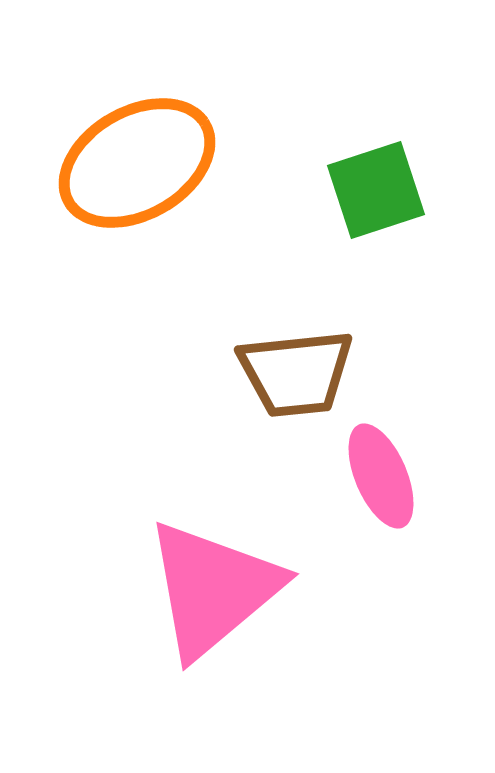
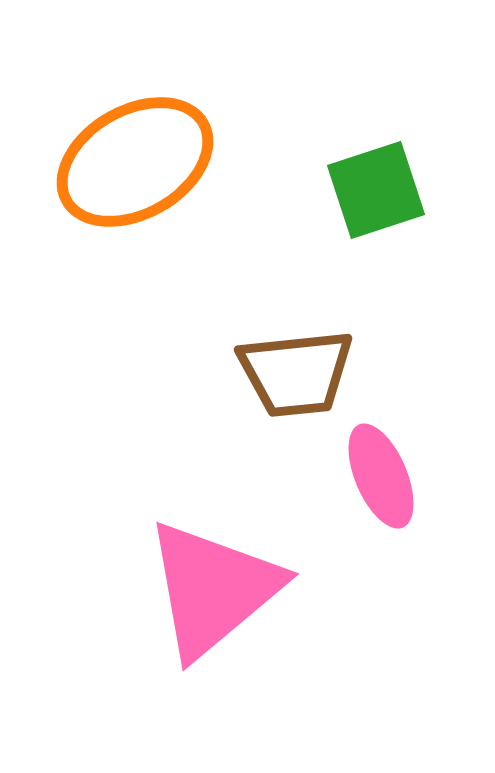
orange ellipse: moved 2 px left, 1 px up
